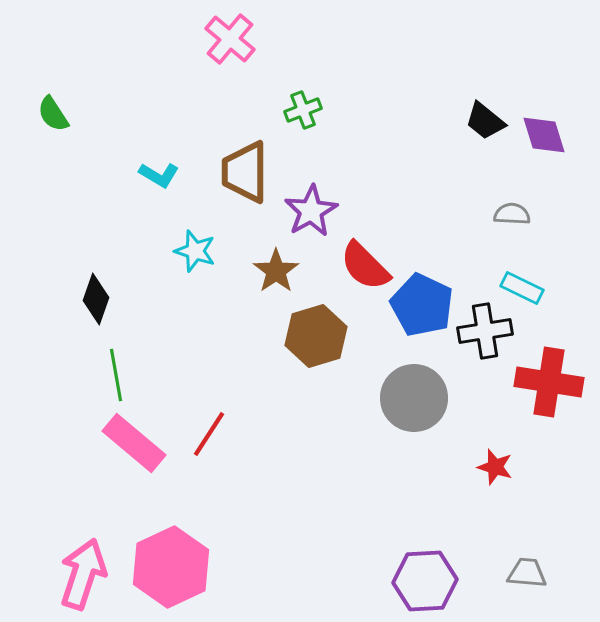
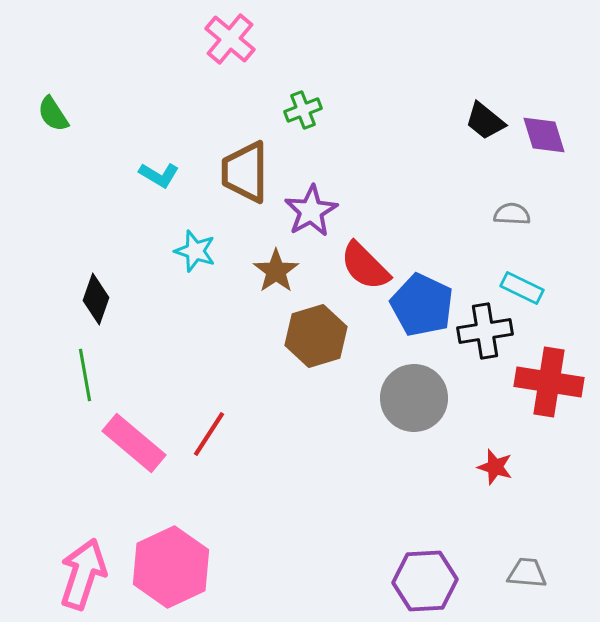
green line: moved 31 px left
